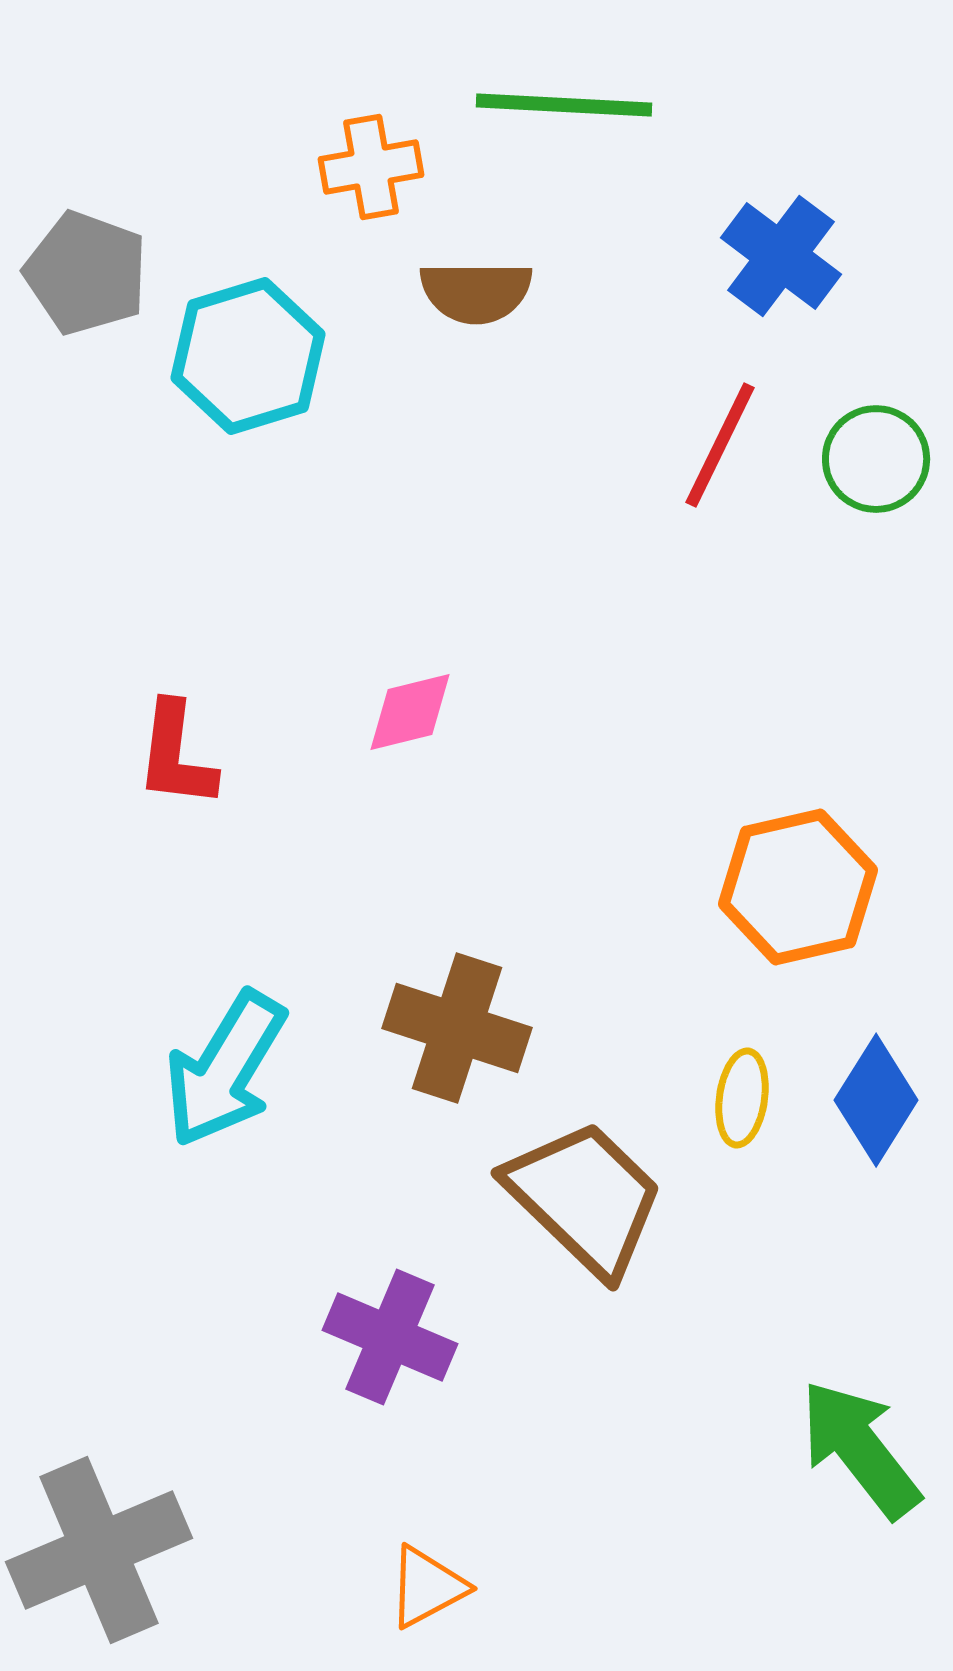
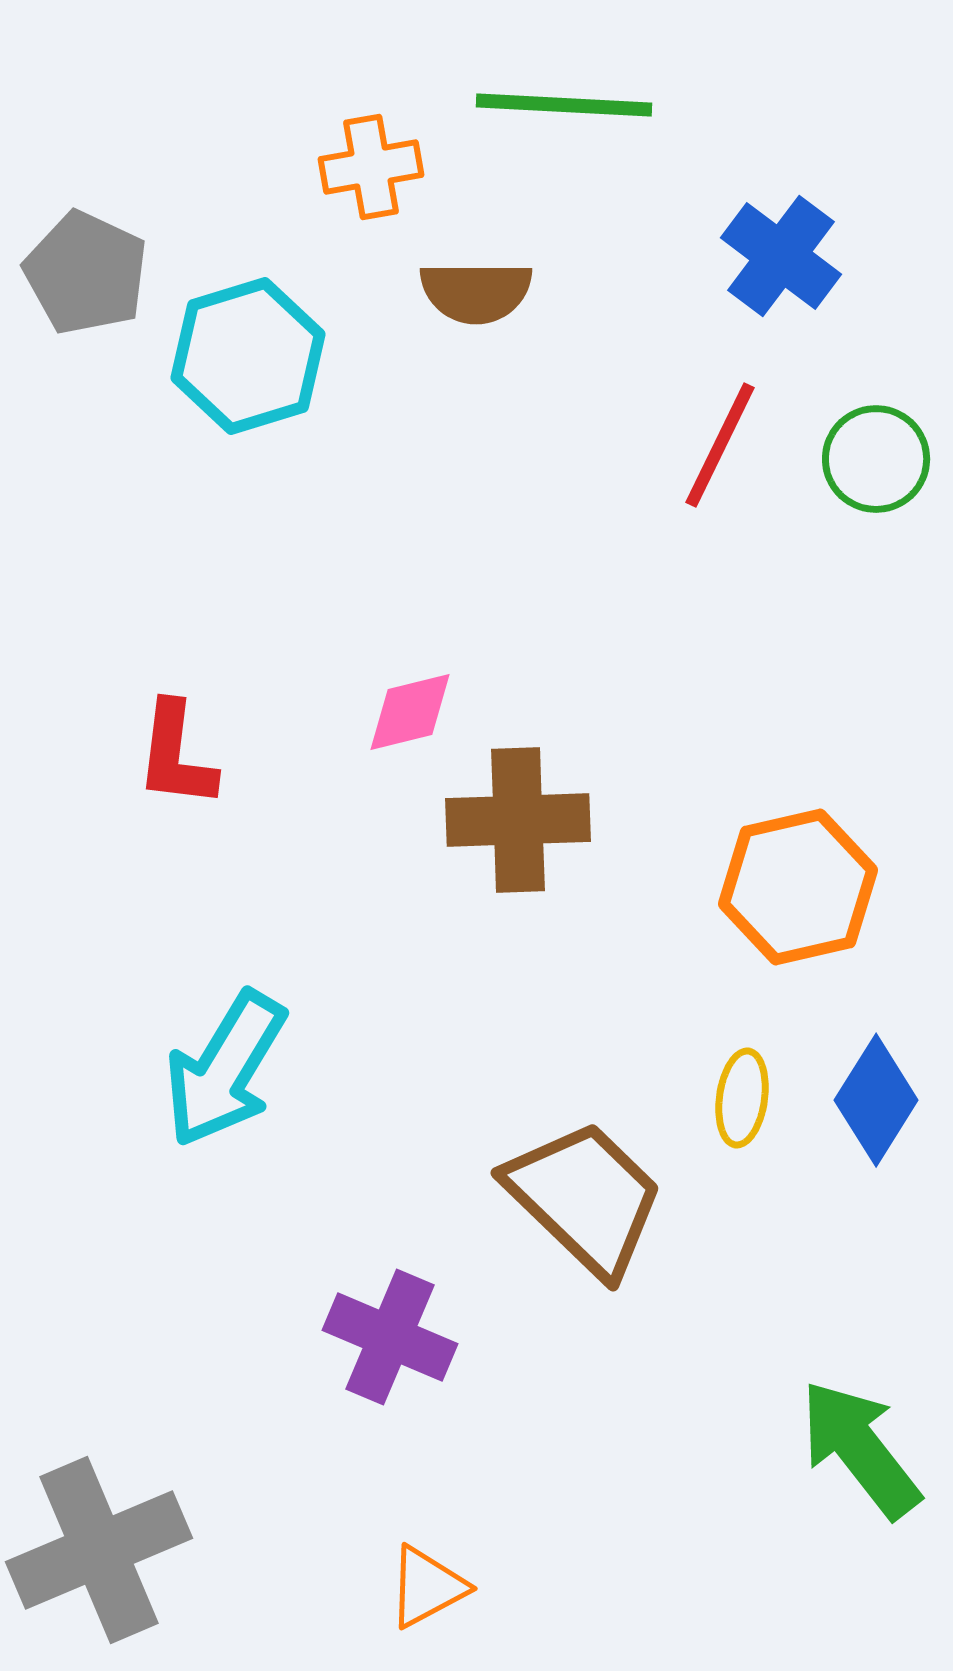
gray pentagon: rotated 5 degrees clockwise
brown cross: moved 61 px right, 208 px up; rotated 20 degrees counterclockwise
